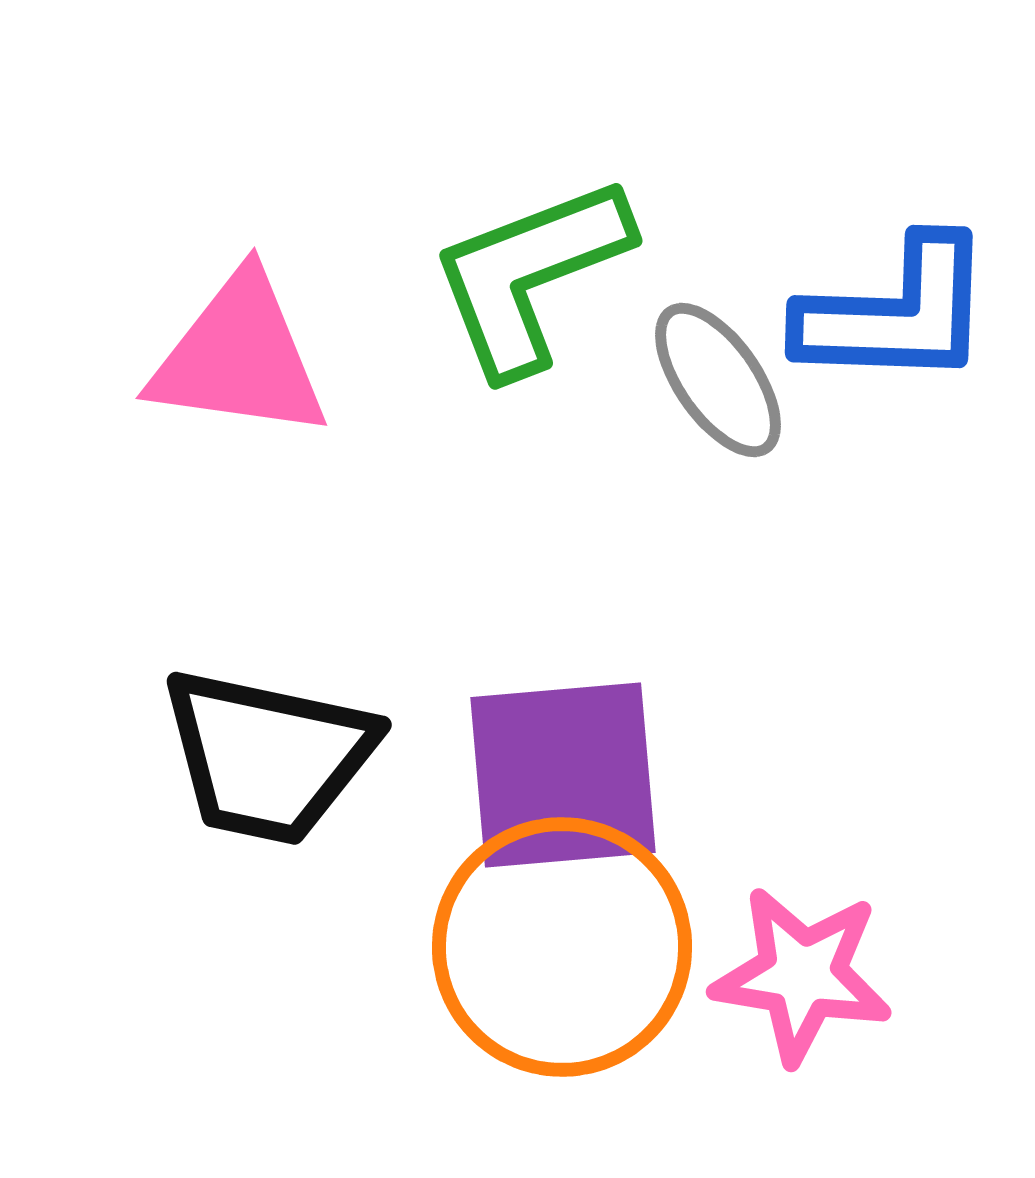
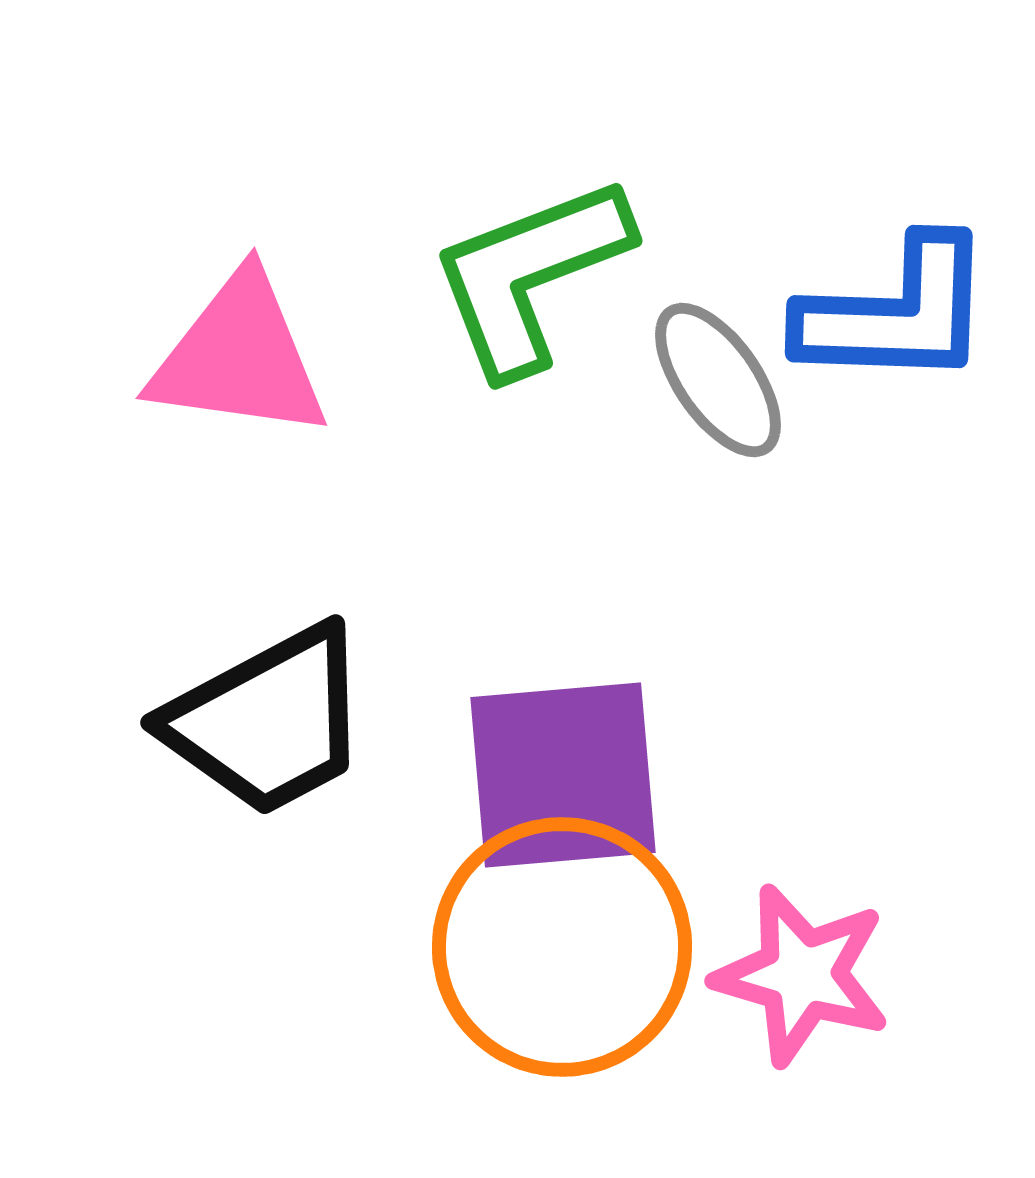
black trapezoid: moved 35 px up; rotated 40 degrees counterclockwise
pink star: rotated 7 degrees clockwise
